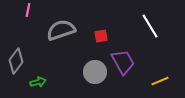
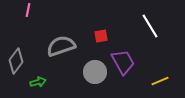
gray semicircle: moved 16 px down
